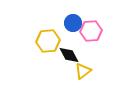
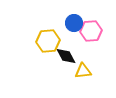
blue circle: moved 1 px right
black diamond: moved 3 px left, 1 px down
yellow triangle: rotated 30 degrees clockwise
